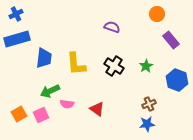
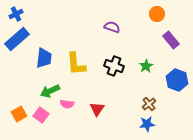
blue rectangle: rotated 25 degrees counterclockwise
black cross: rotated 12 degrees counterclockwise
brown cross: rotated 16 degrees counterclockwise
red triangle: rotated 28 degrees clockwise
pink square: rotated 28 degrees counterclockwise
